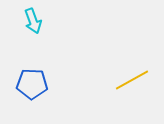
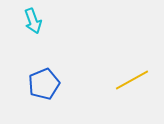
blue pentagon: moved 12 px right; rotated 24 degrees counterclockwise
